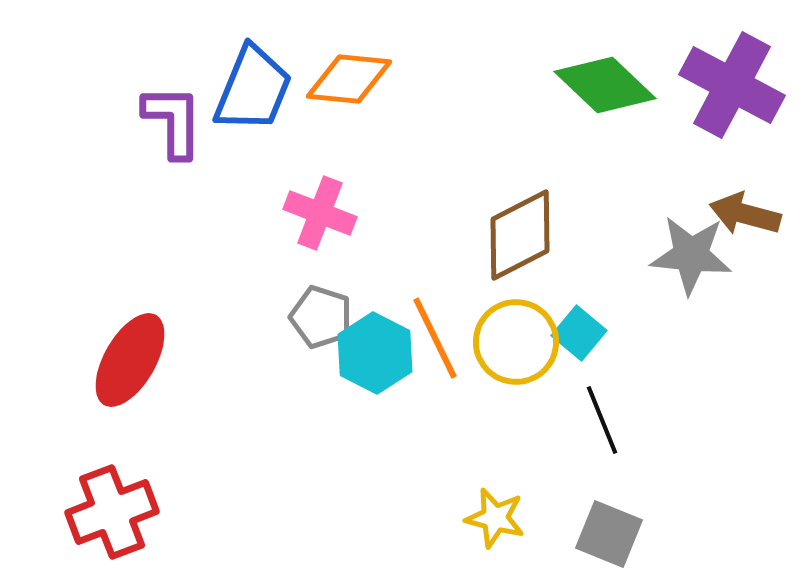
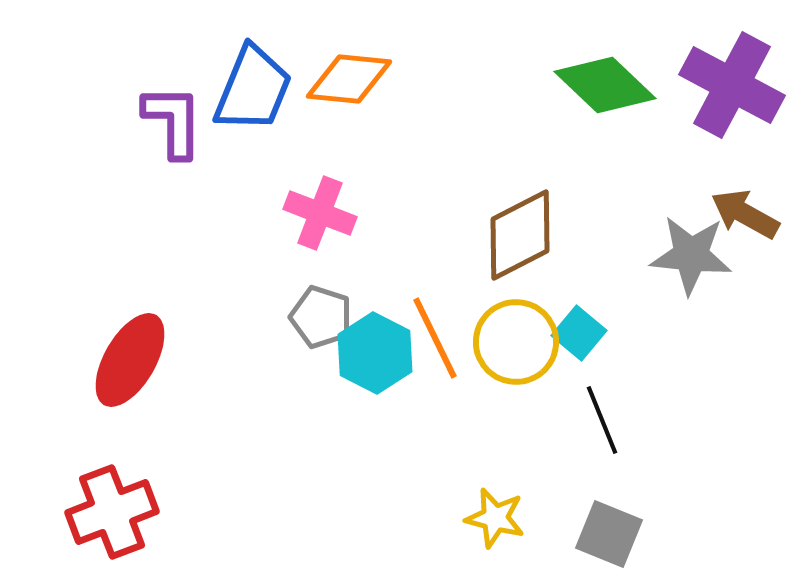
brown arrow: rotated 14 degrees clockwise
